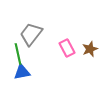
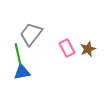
brown star: moved 2 px left
